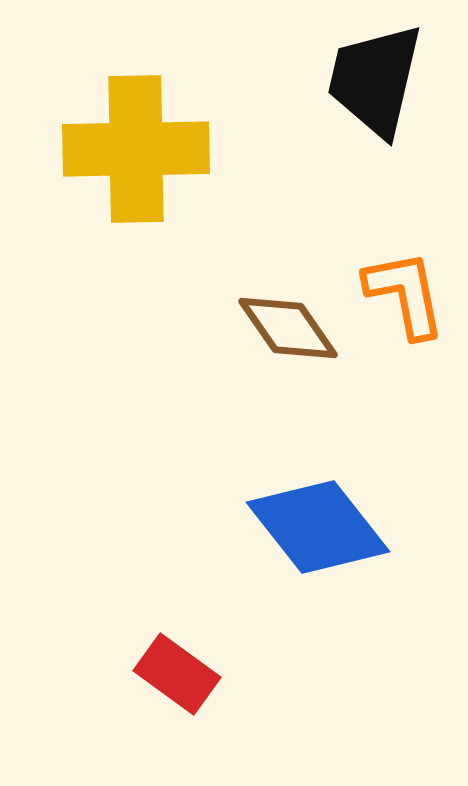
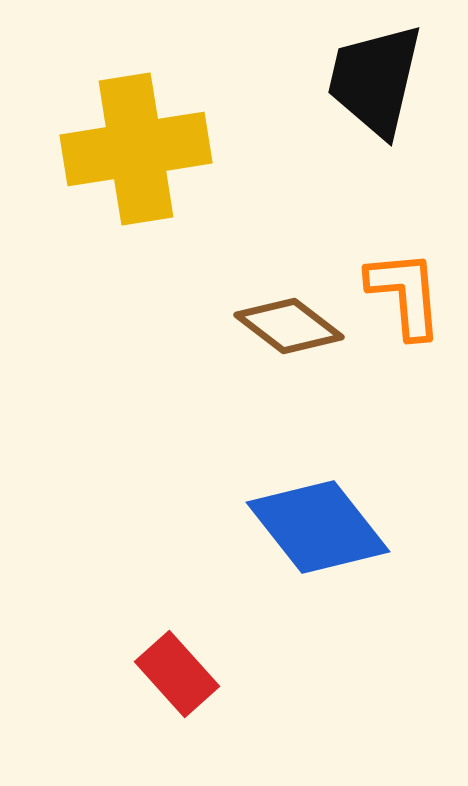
yellow cross: rotated 8 degrees counterclockwise
orange L-shape: rotated 6 degrees clockwise
brown diamond: moved 1 px right, 2 px up; rotated 18 degrees counterclockwise
red rectangle: rotated 12 degrees clockwise
